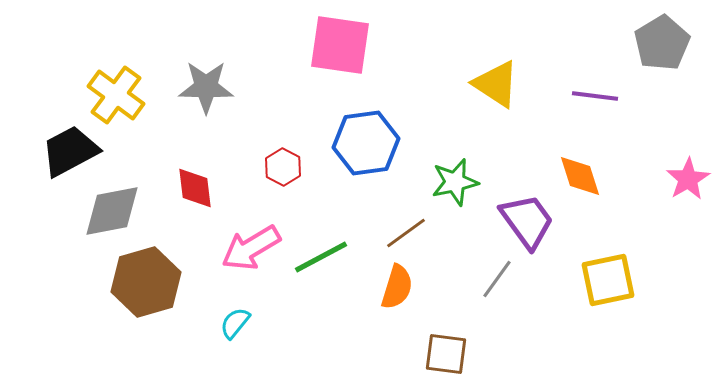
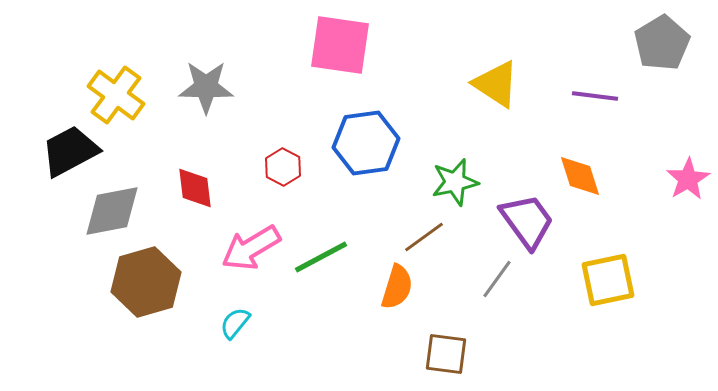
brown line: moved 18 px right, 4 px down
